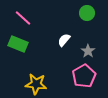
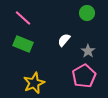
green rectangle: moved 5 px right
yellow star: moved 2 px left, 1 px up; rotated 30 degrees counterclockwise
